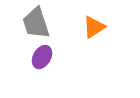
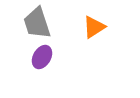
gray trapezoid: moved 1 px right
